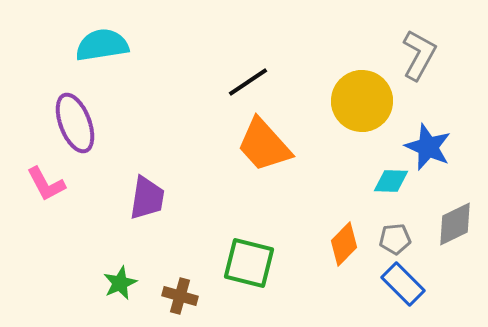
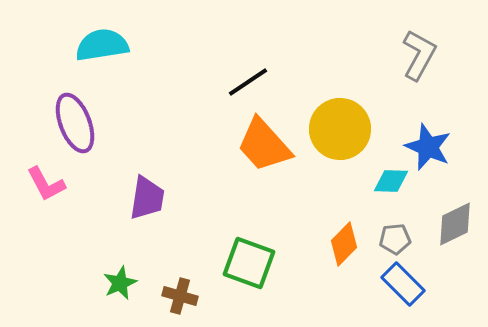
yellow circle: moved 22 px left, 28 px down
green square: rotated 6 degrees clockwise
